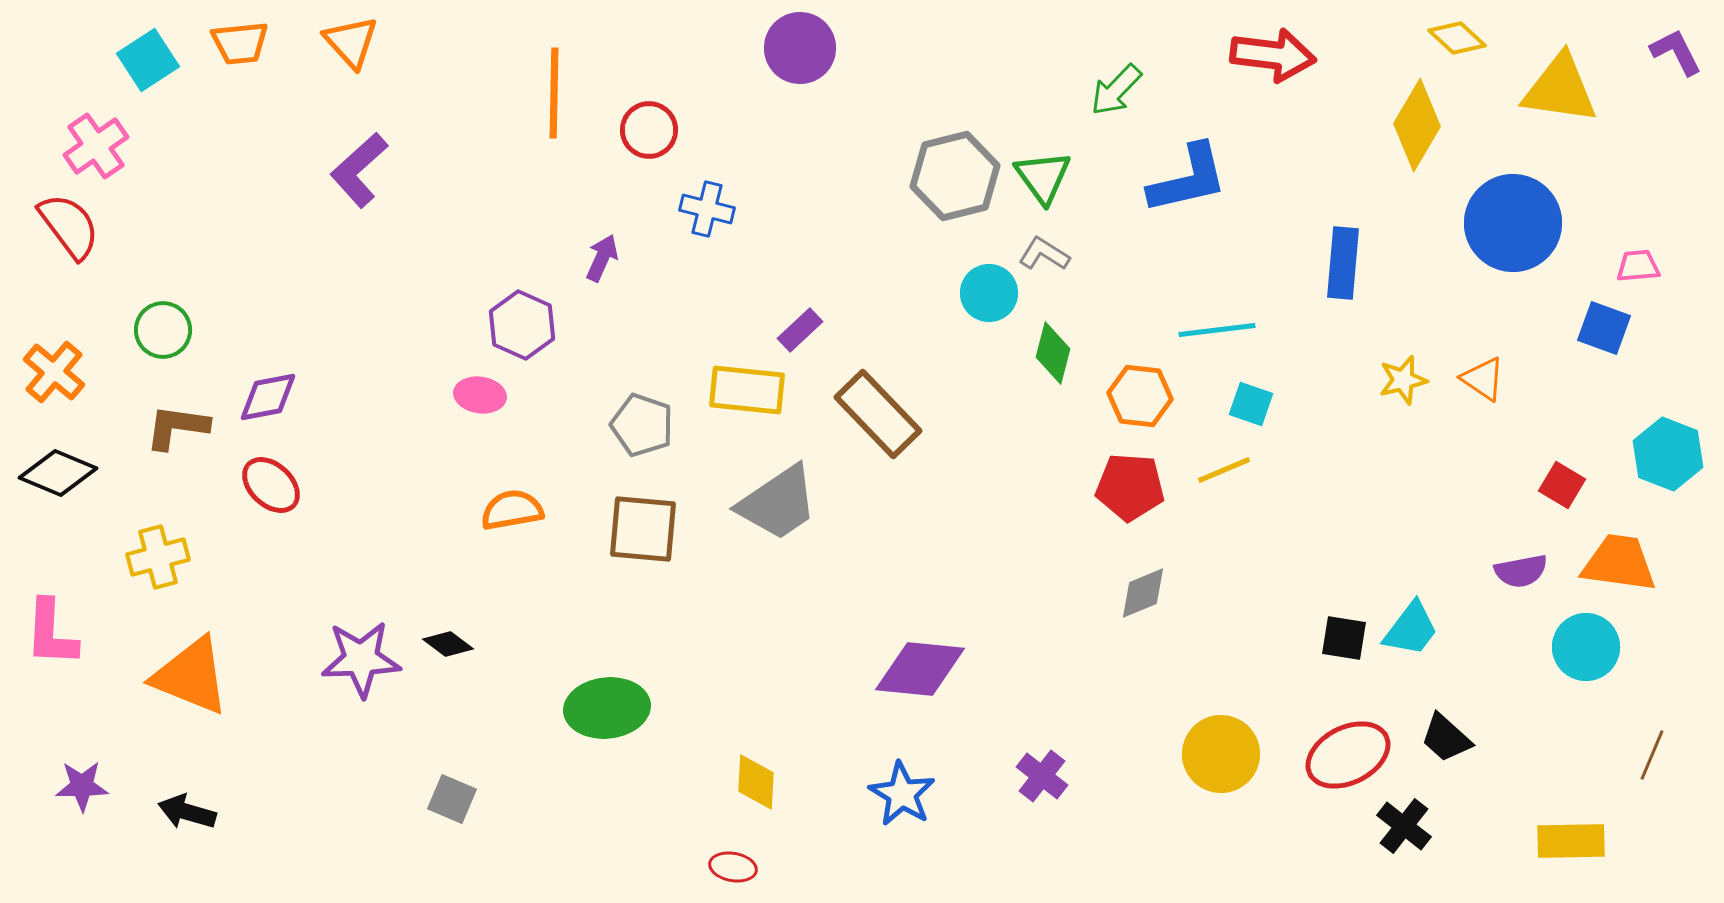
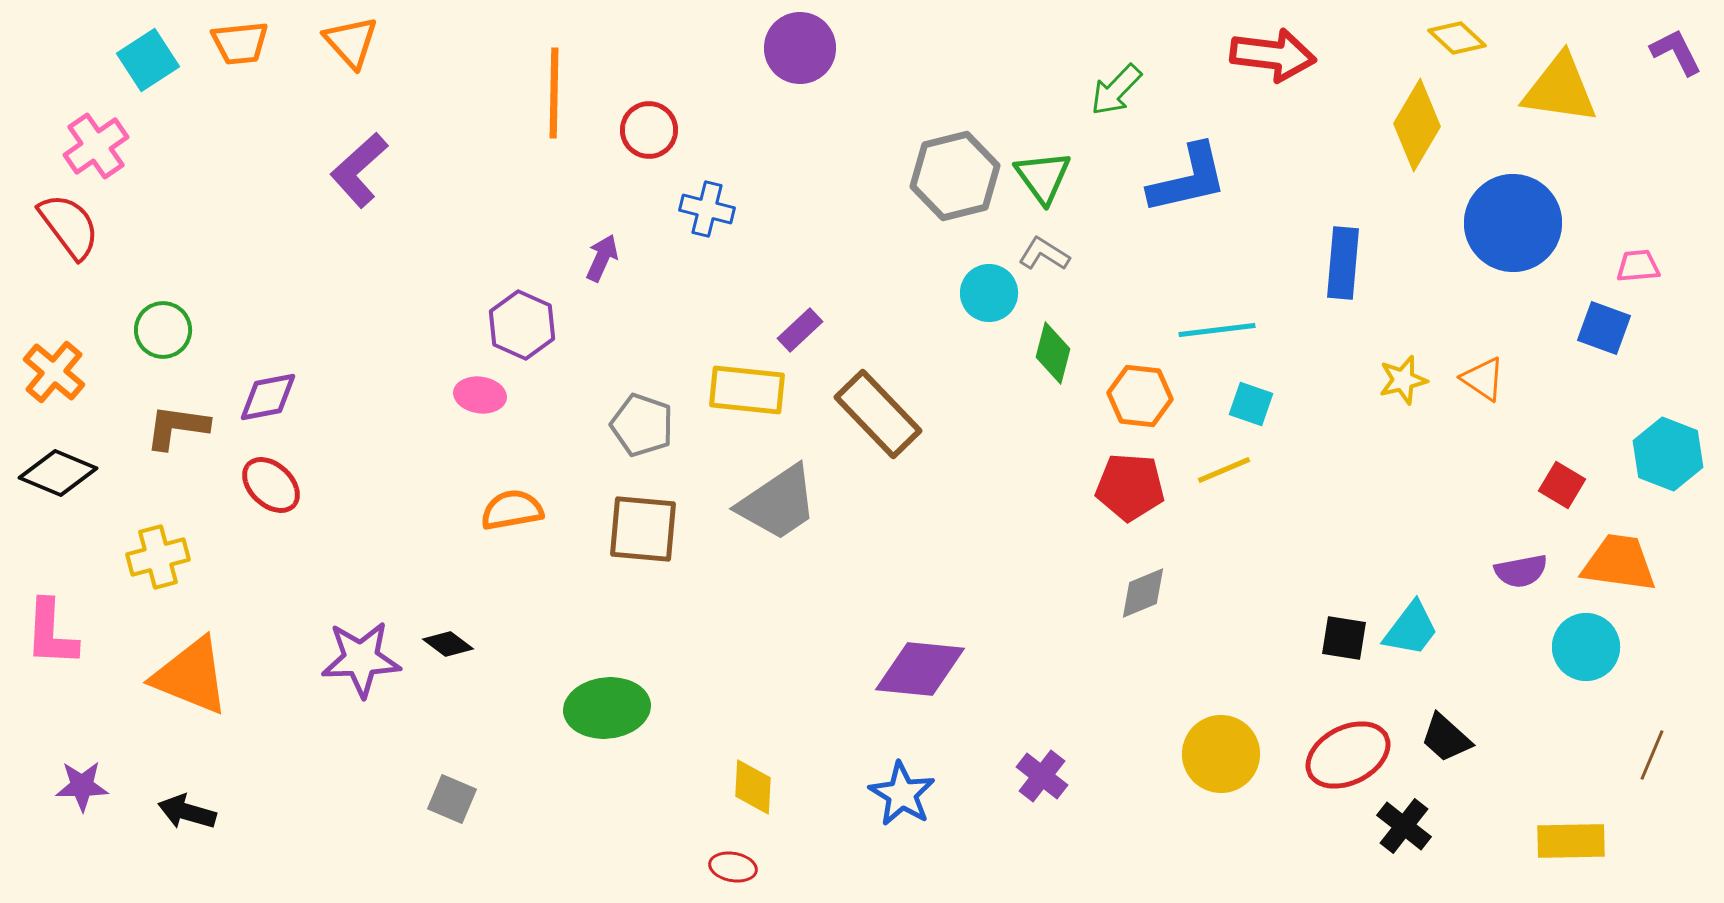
yellow diamond at (756, 782): moved 3 px left, 5 px down
